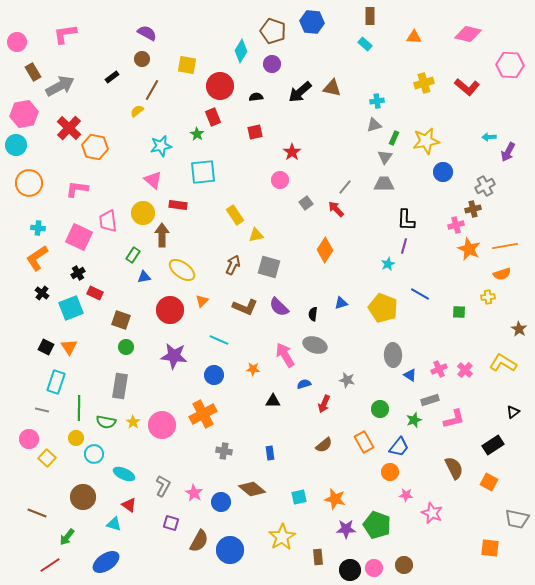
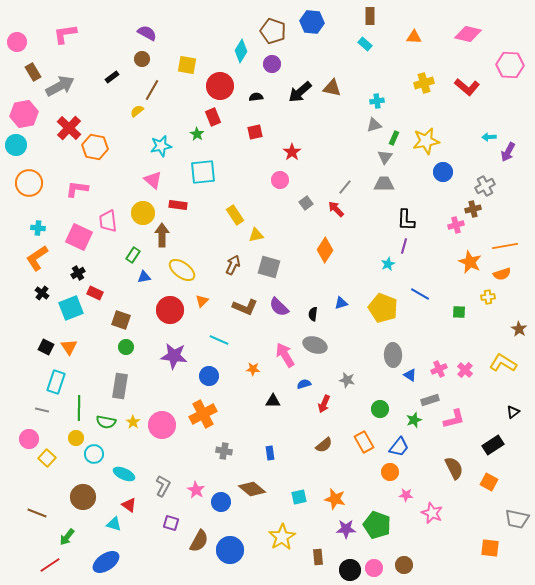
orange star at (469, 249): moved 1 px right, 13 px down
blue circle at (214, 375): moved 5 px left, 1 px down
pink star at (194, 493): moved 2 px right, 3 px up
